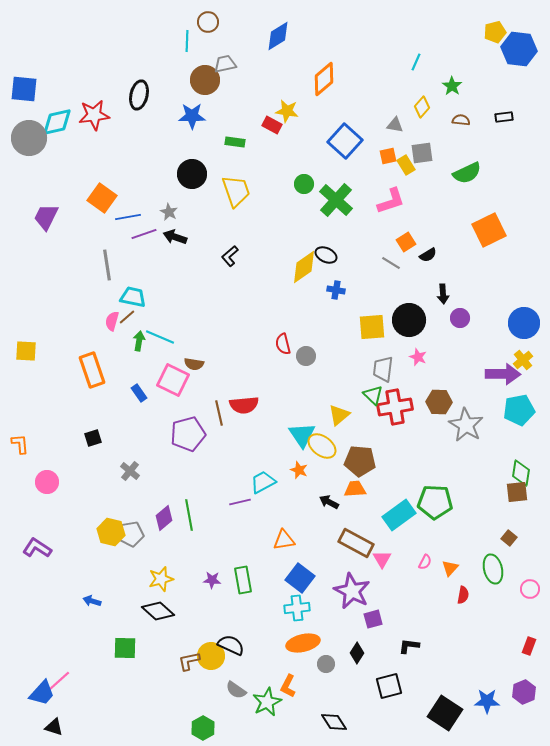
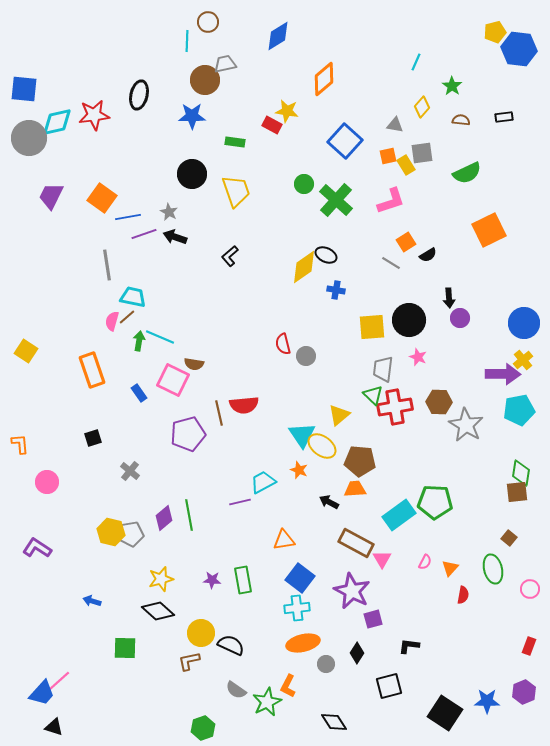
purple trapezoid at (46, 217): moved 5 px right, 21 px up
black arrow at (443, 294): moved 6 px right, 4 px down
yellow square at (26, 351): rotated 30 degrees clockwise
yellow circle at (211, 656): moved 10 px left, 23 px up
green hexagon at (203, 728): rotated 10 degrees clockwise
